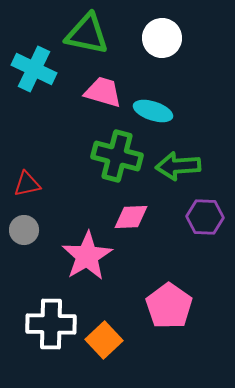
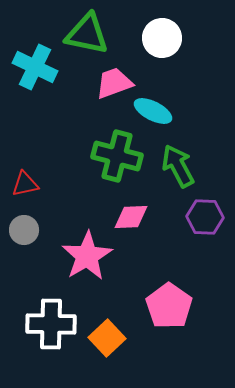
cyan cross: moved 1 px right, 2 px up
pink trapezoid: moved 11 px right, 9 px up; rotated 36 degrees counterclockwise
cyan ellipse: rotated 9 degrees clockwise
green arrow: rotated 66 degrees clockwise
red triangle: moved 2 px left
orange square: moved 3 px right, 2 px up
